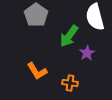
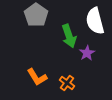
white semicircle: moved 4 px down
green arrow: rotated 55 degrees counterclockwise
orange L-shape: moved 6 px down
orange cross: moved 3 px left; rotated 28 degrees clockwise
